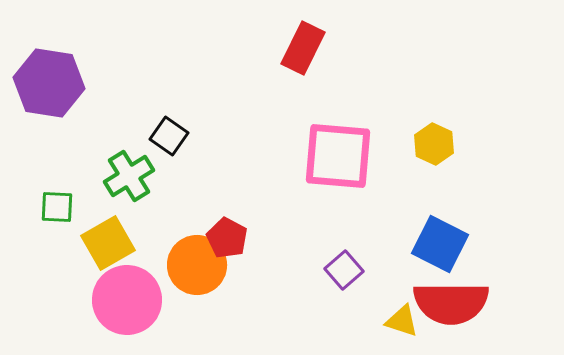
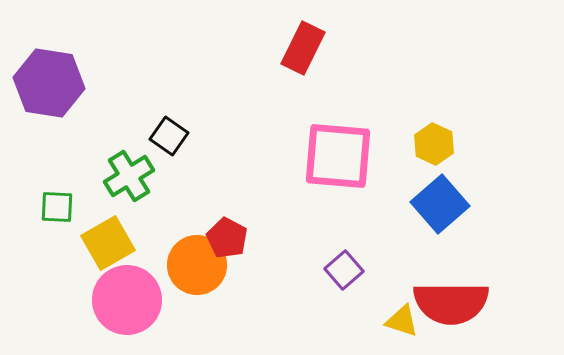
blue square: moved 40 px up; rotated 22 degrees clockwise
